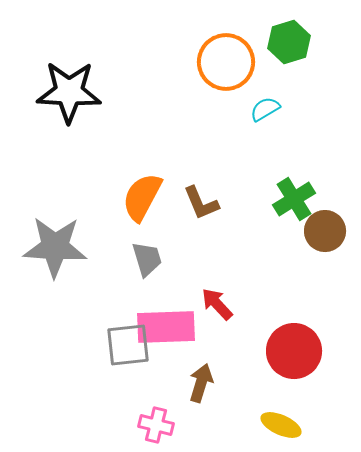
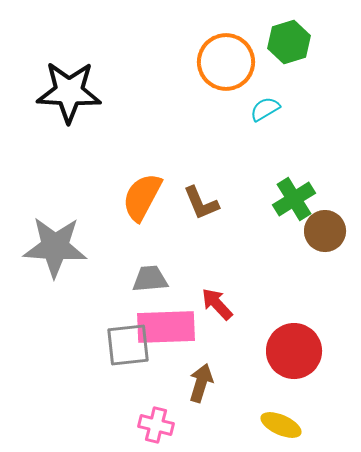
gray trapezoid: moved 3 px right, 20 px down; rotated 78 degrees counterclockwise
